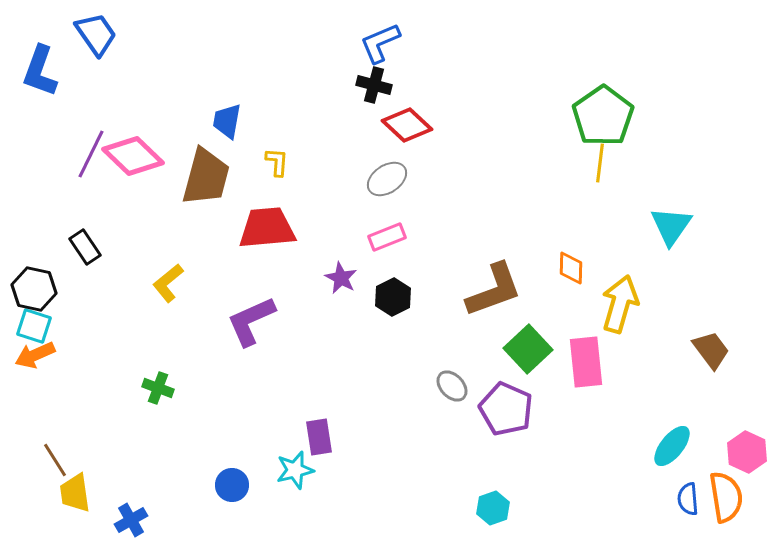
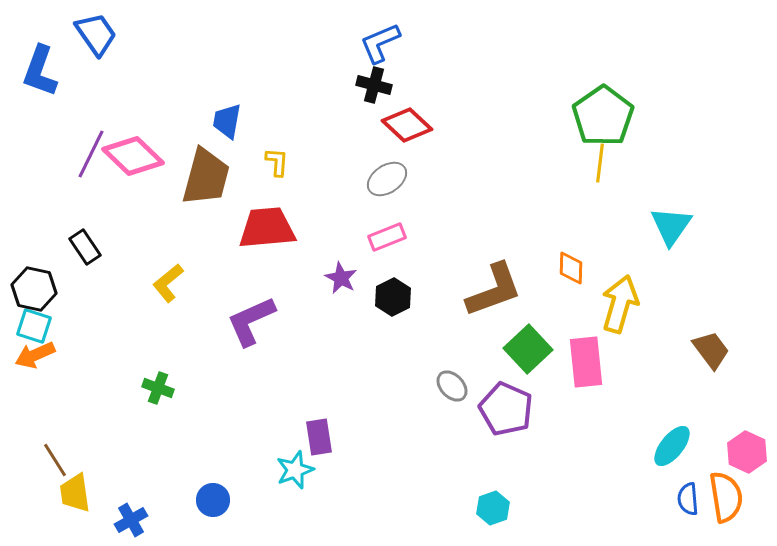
cyan star at (295, 470): rotated 6 degrees counterclockwise
blue circle at (232, 485): moved 19 px left, 15 px down
